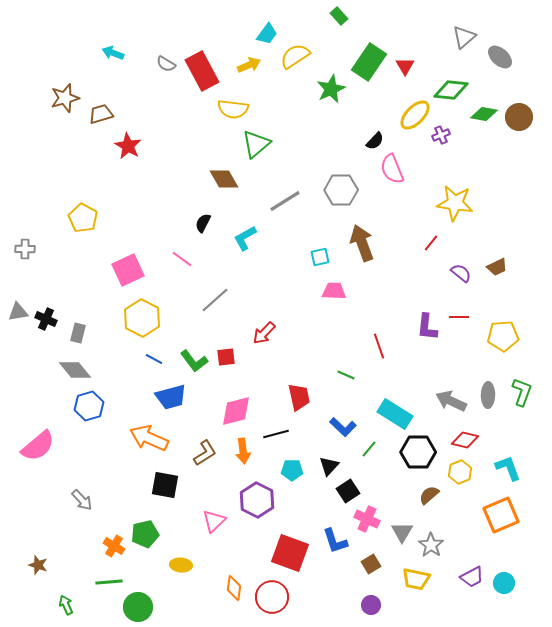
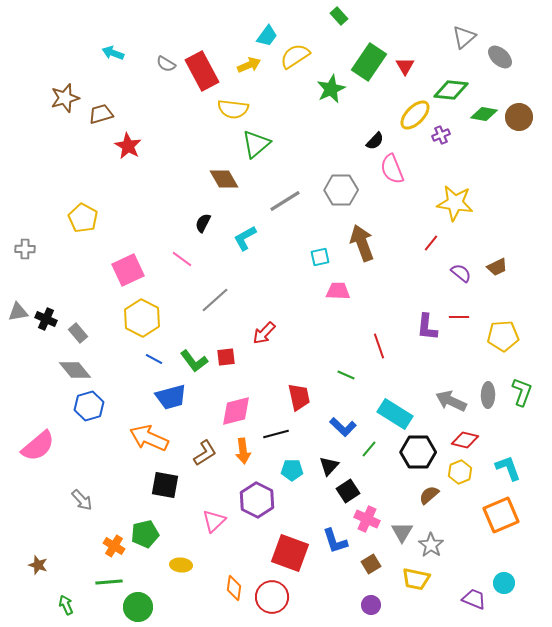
cyan trapezoid at (267, 34): moved 2 px down
pink trapezoid at (334, 291): moved 4 px right
gray rectangle at (78, 333): rotated 54 degrees counterclockwise
purple trapezoid at (472, 577): moved 2 px right, 22 px down; rotated 130 degrees counterclockwise
